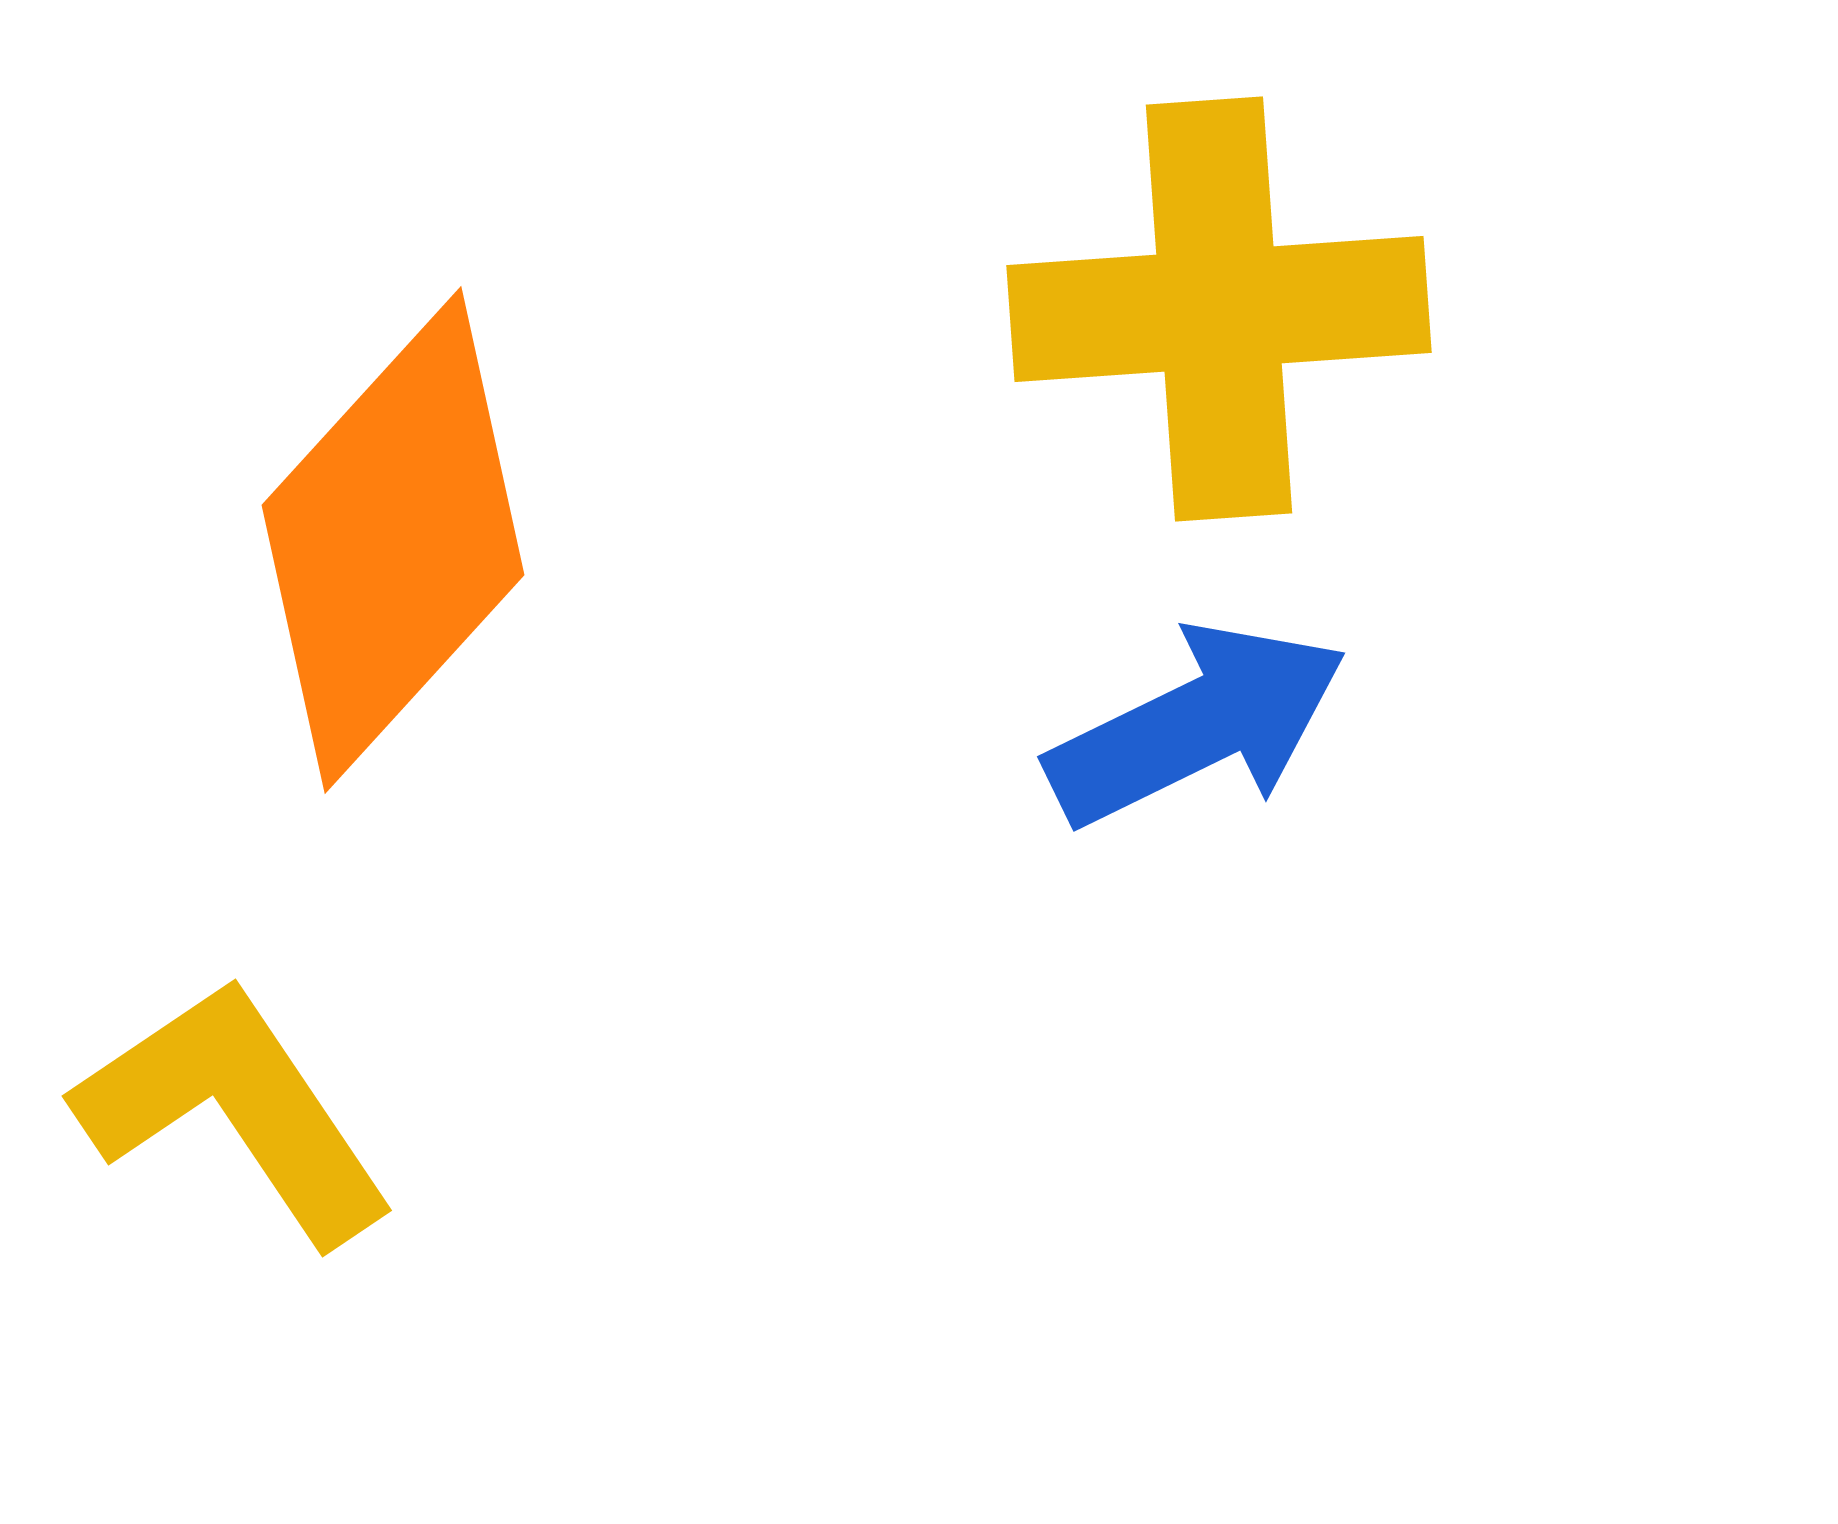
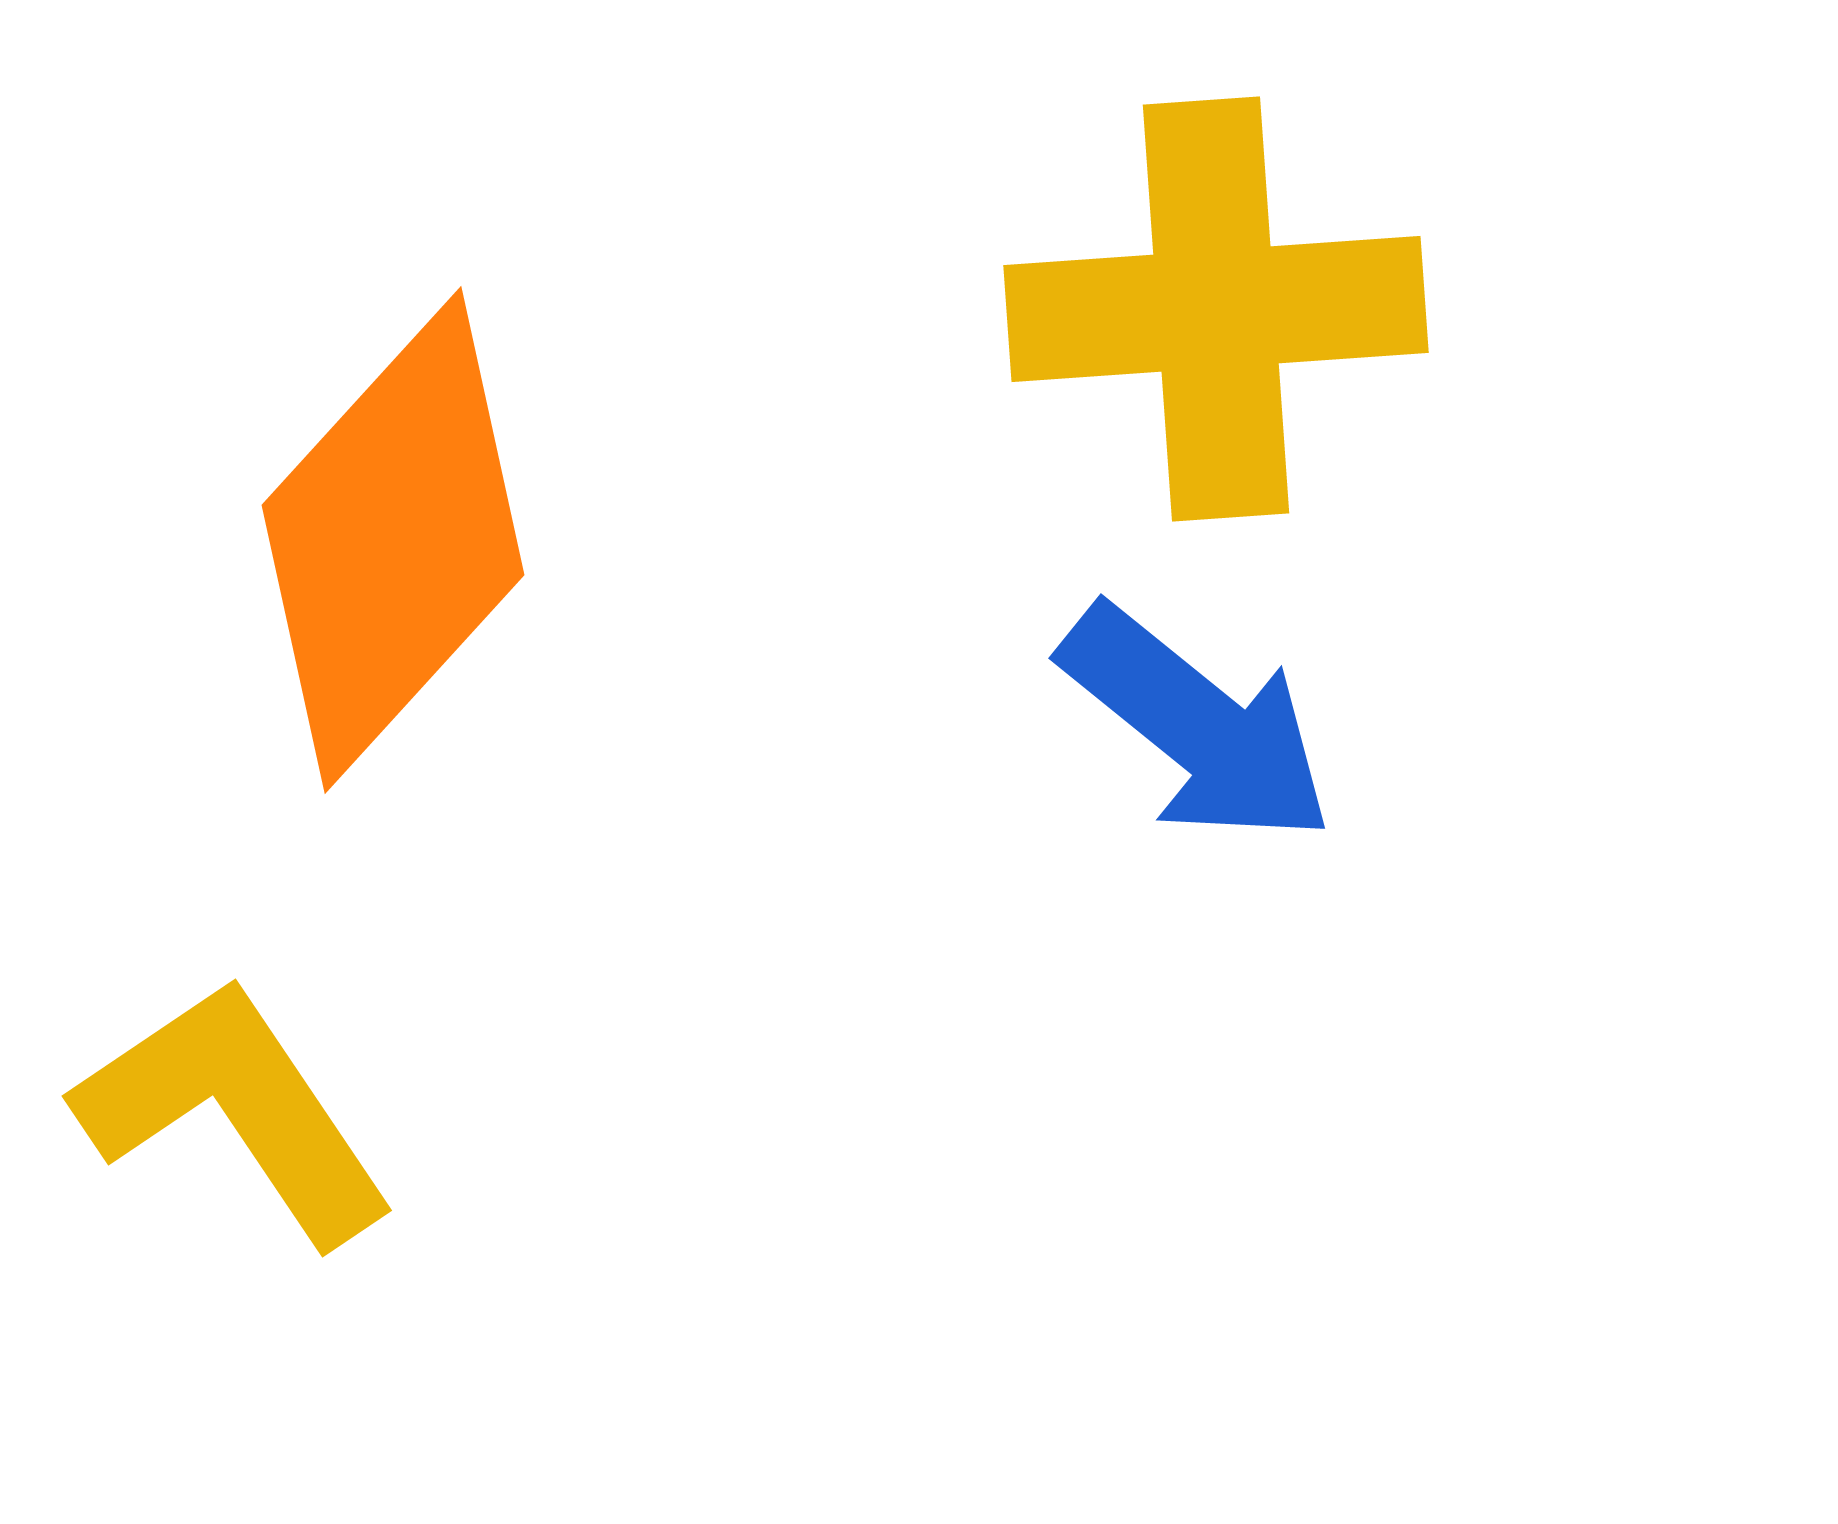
yellow cross: moved 3 px left
blue arrow: rotated 65 degrees clockwise
